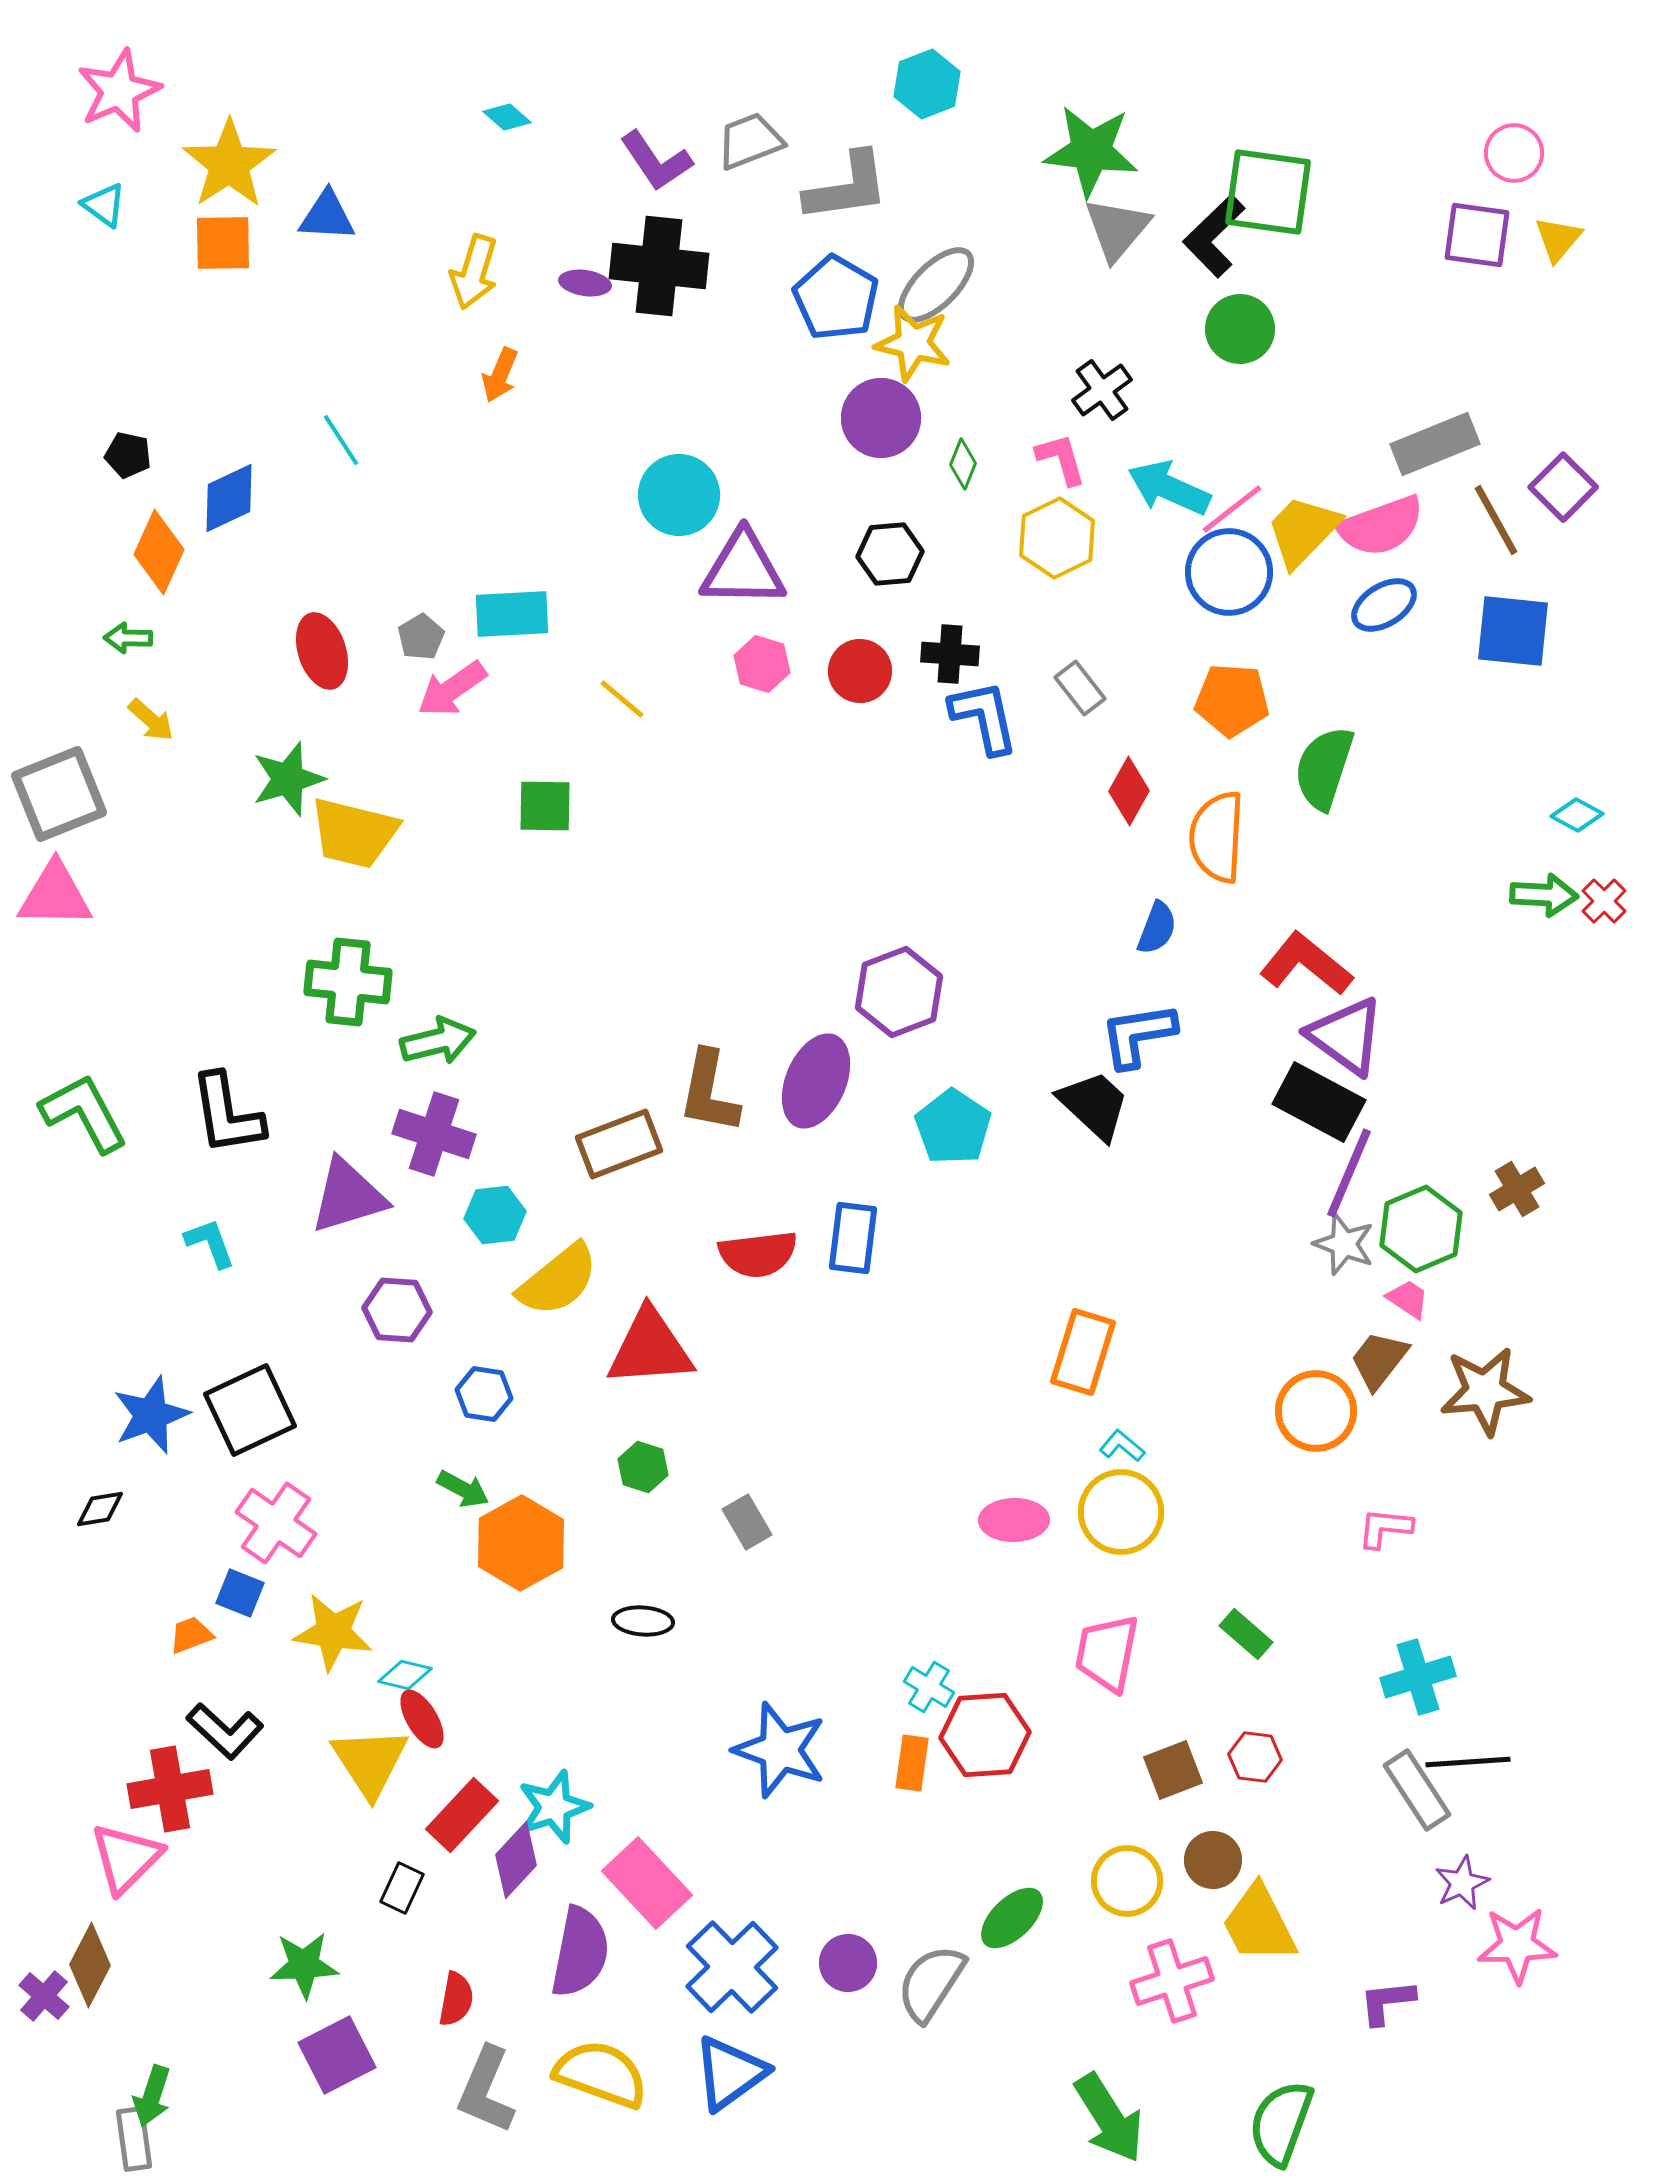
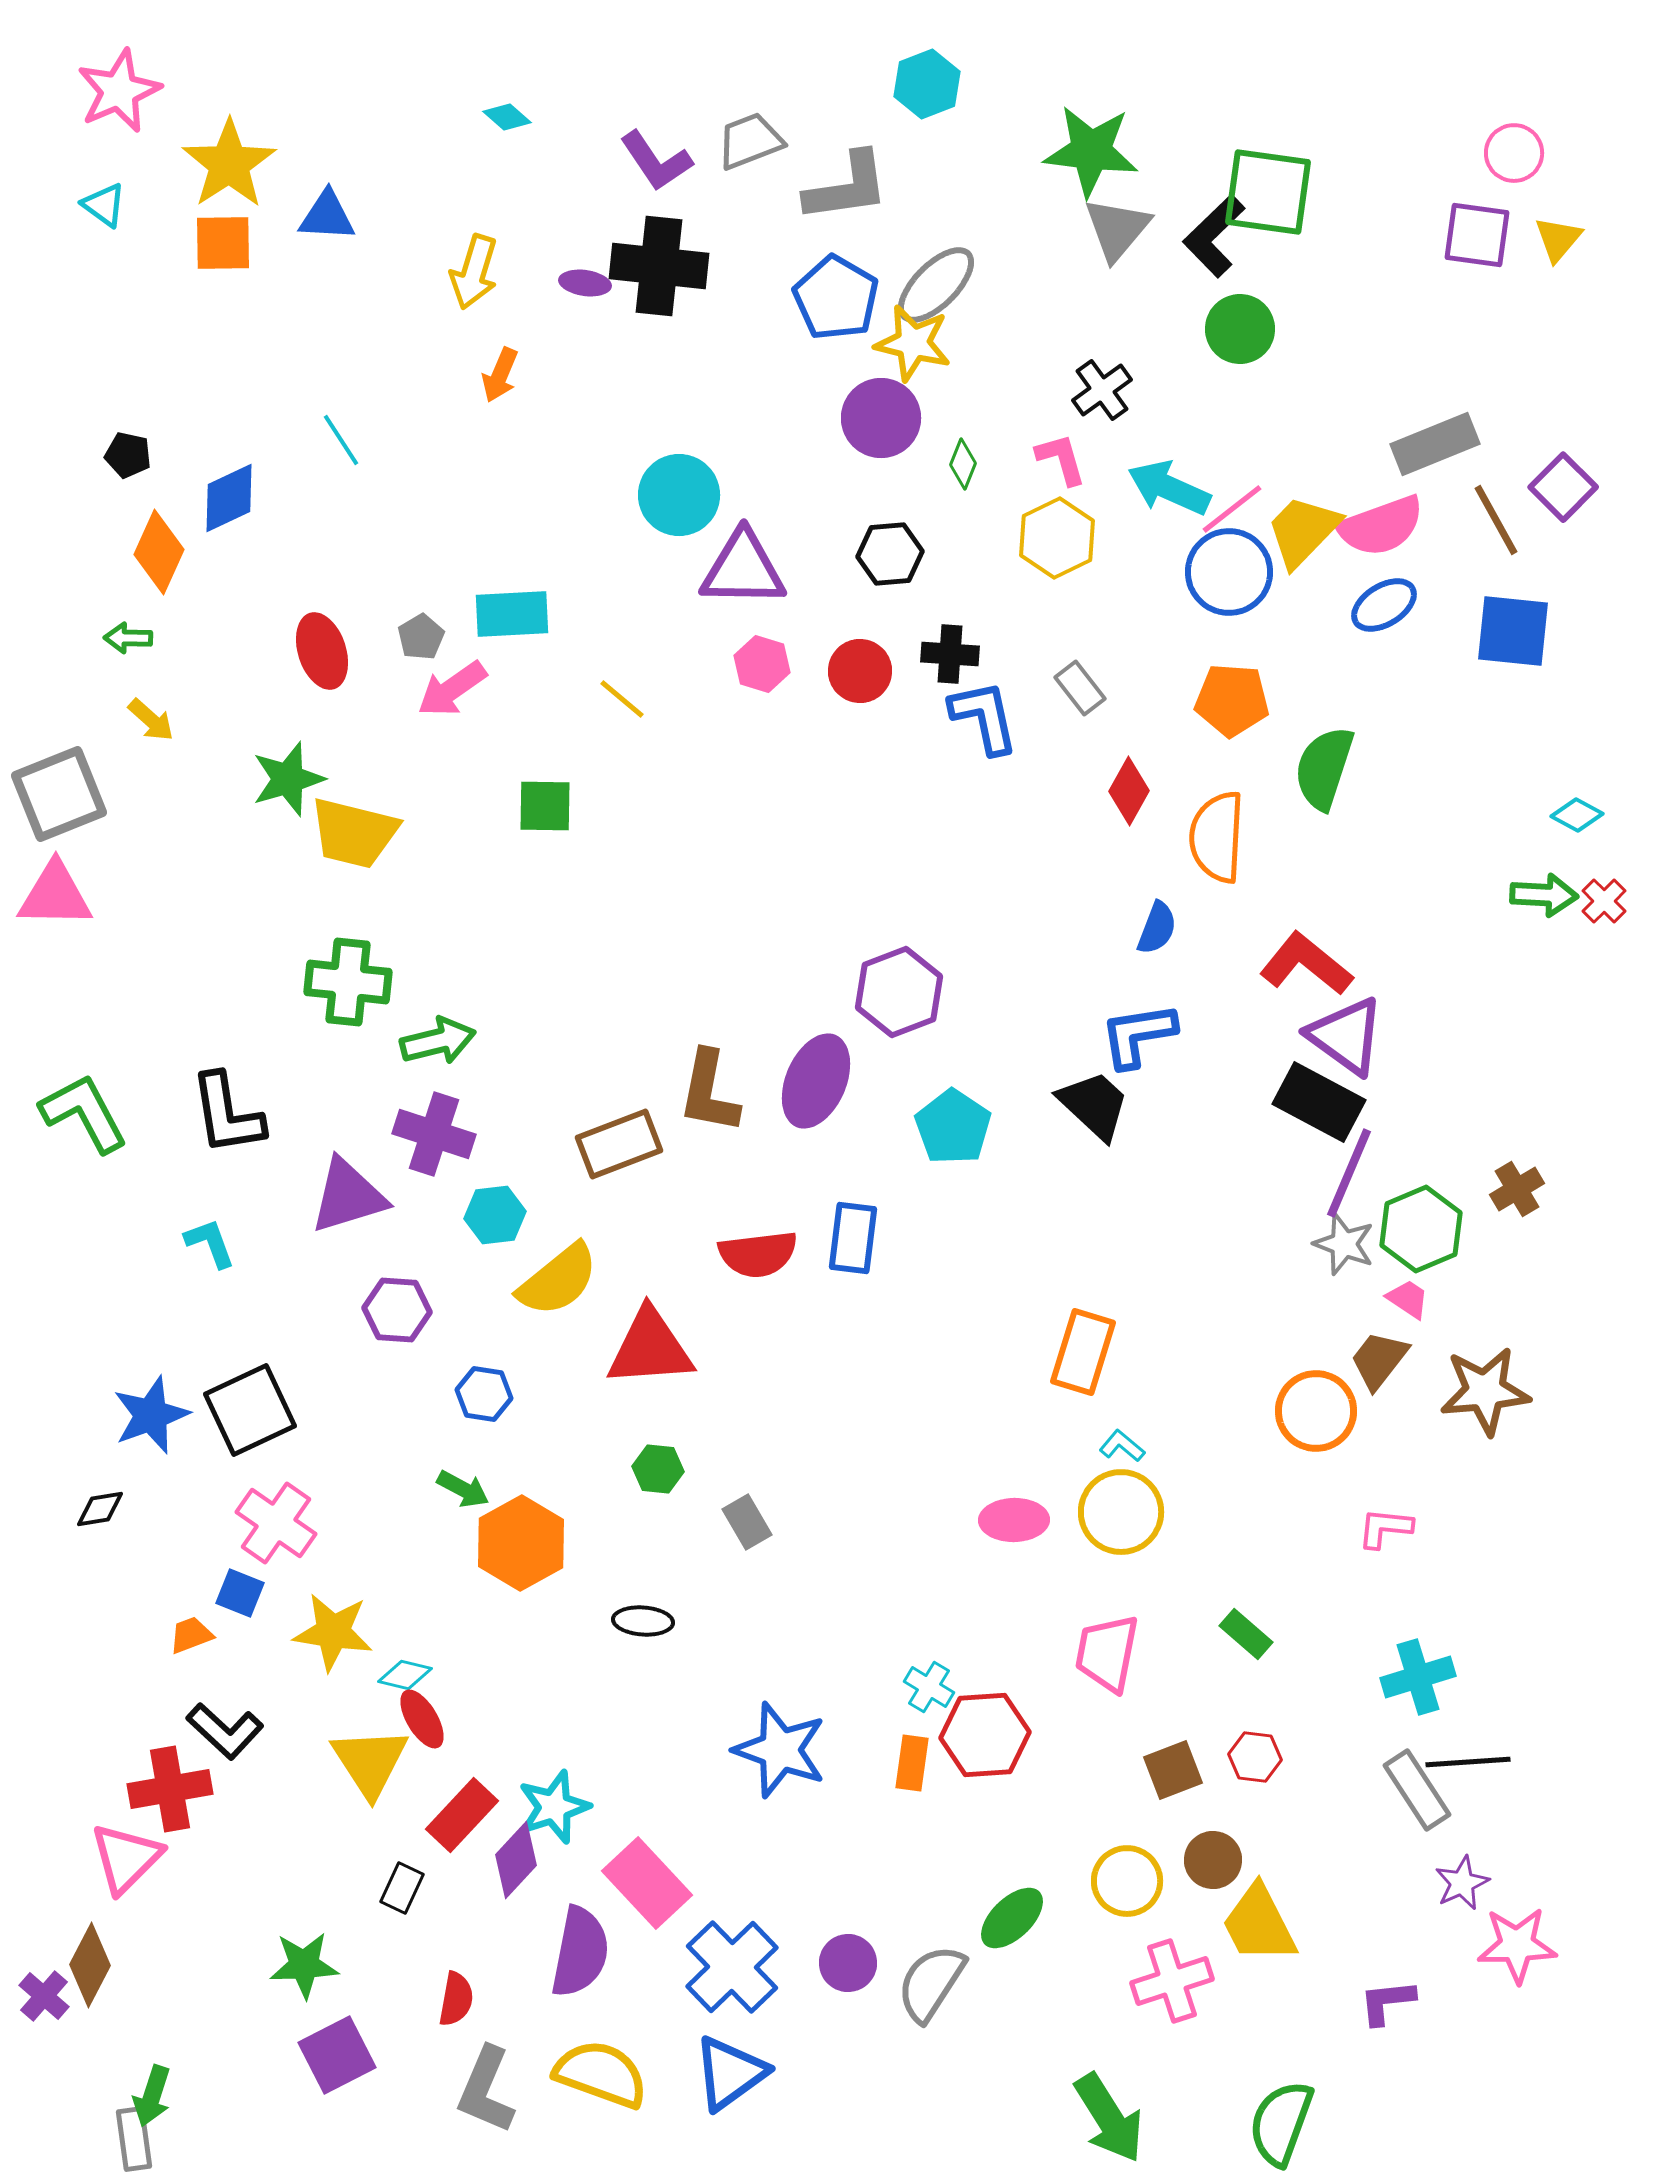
green hexagon at (643, 1467): moved 15 px right, 2 px down; rotated 12 degrees counterclockwise
